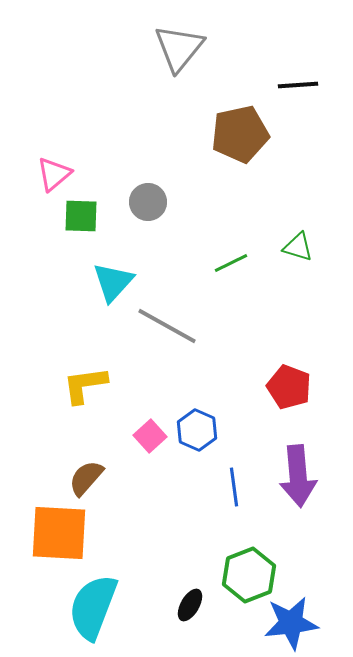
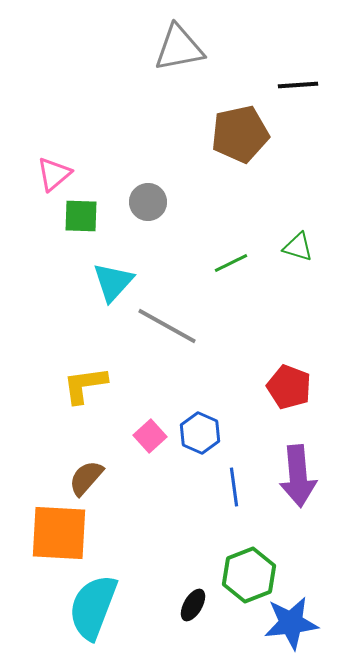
gray triangle: rotated 40 degrees clockwise
blue hexagon: moved 3 px right, 3 px down
black ellipse: moved 3 px right
